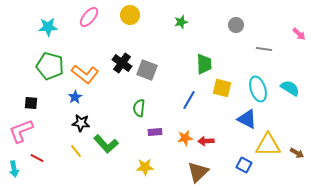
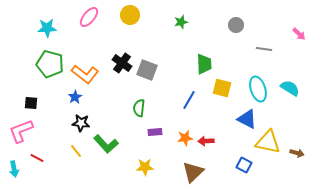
cyan star: moved 1 px left, 1 px down
green pentagon: moved 2 px up
yellow triangle: moved 3 px up; rotated 12 degrees clockwise
brown arrow: rotated 16 degrees counterclockwise
brown triangle: moved 5 px left
